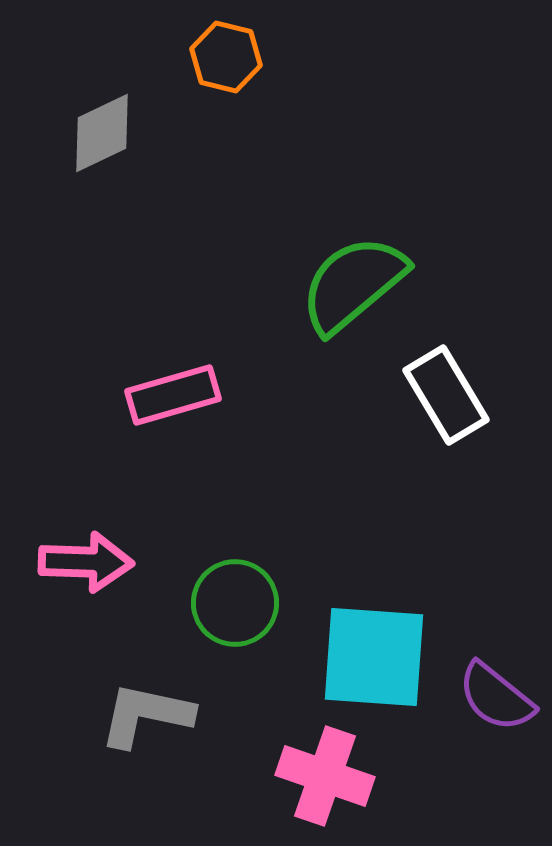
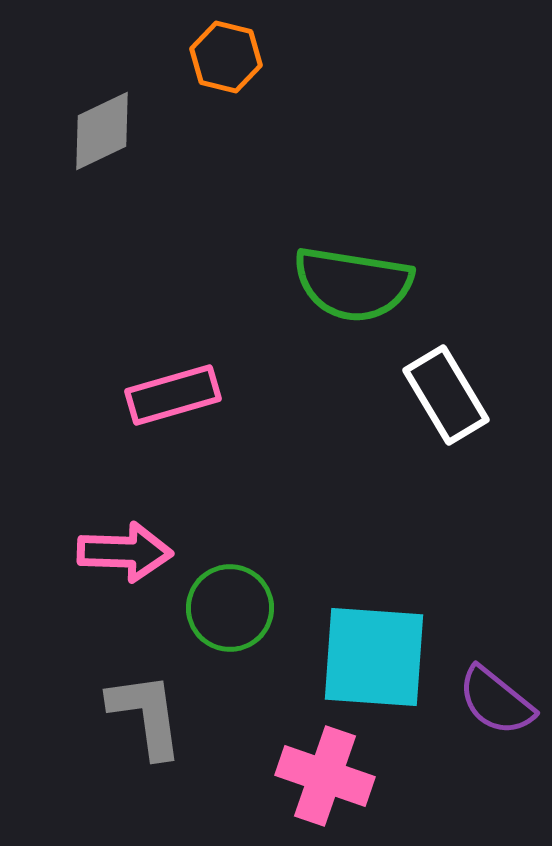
gray diamond: moved 2 px up
green semicircle: rotated 131 degrees counterclockwise
pink arrow: moved 39 px right, 10 px up
green circle: moved 5 px left, 5 px down
purple semicircle: moved 4 px down
gray L-shape: rotated 70 degrees clockwise
